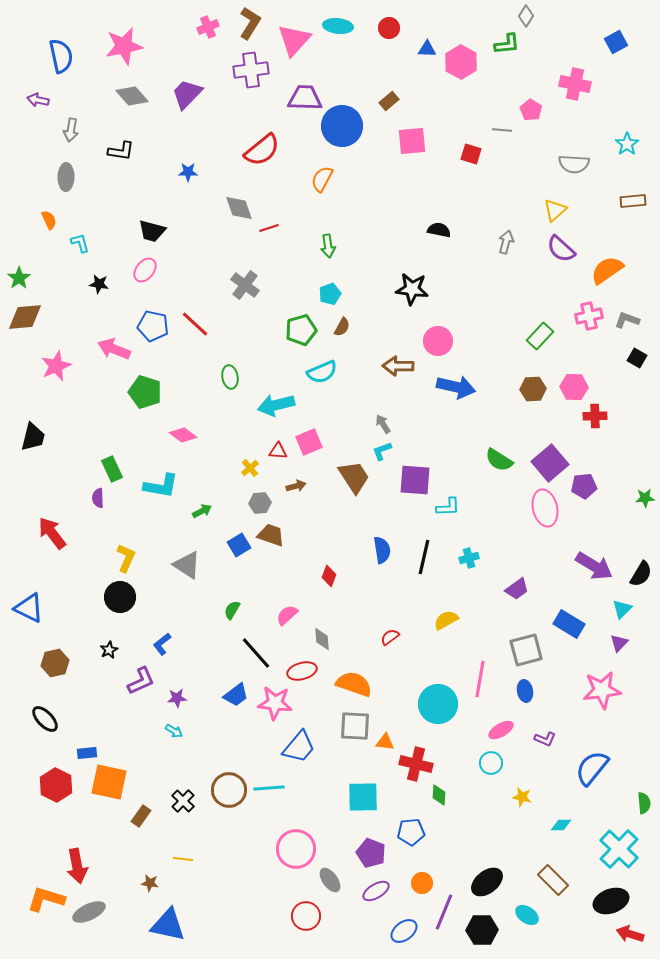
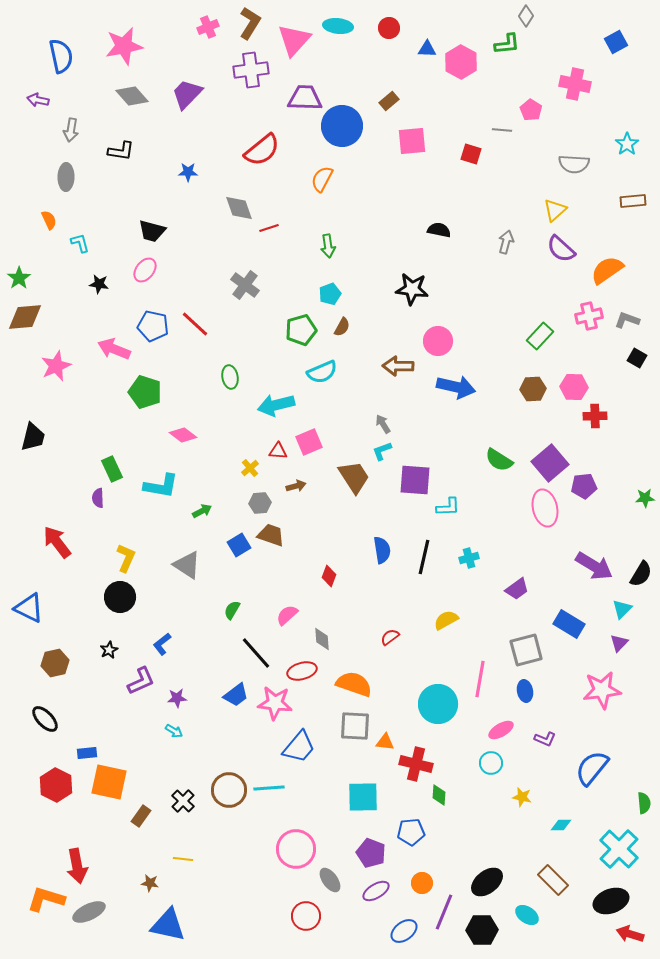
red arrow at (52, 533): moved 5 px right, 9 px down
